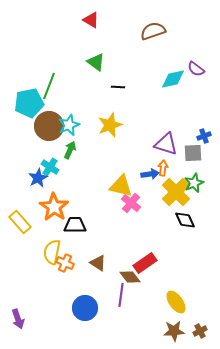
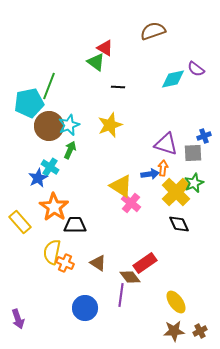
red triangle: moved 14 px right, 28 px down
yellow triangle: rotated 20 degrees clockwise
black diamond: moved 6 px left, 4 px down
